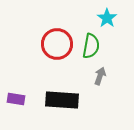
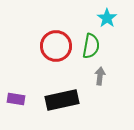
red circle: moved 1 px left, 2 px down
gray arrow: rotated 12 degrees counterclockwise
black rectangle: rotated 16 degrees counterclockwise
